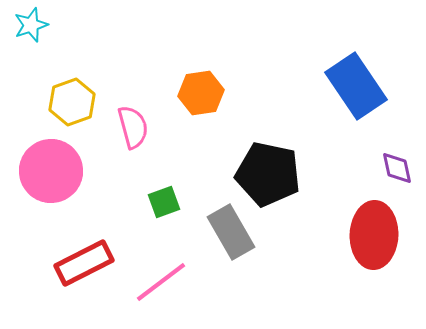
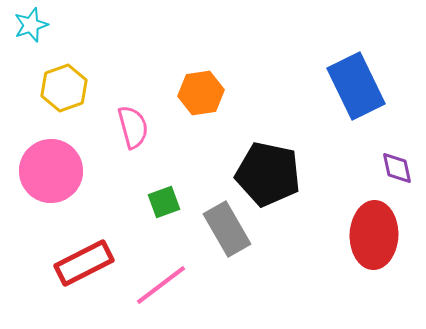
blue rectangle: rotated 8 degrees clockwise
yellow hexagon: moved 8 px left, 14 px up
gray rectangle: moved 4 px left, 3 px up
pink line: moved 3 px down
